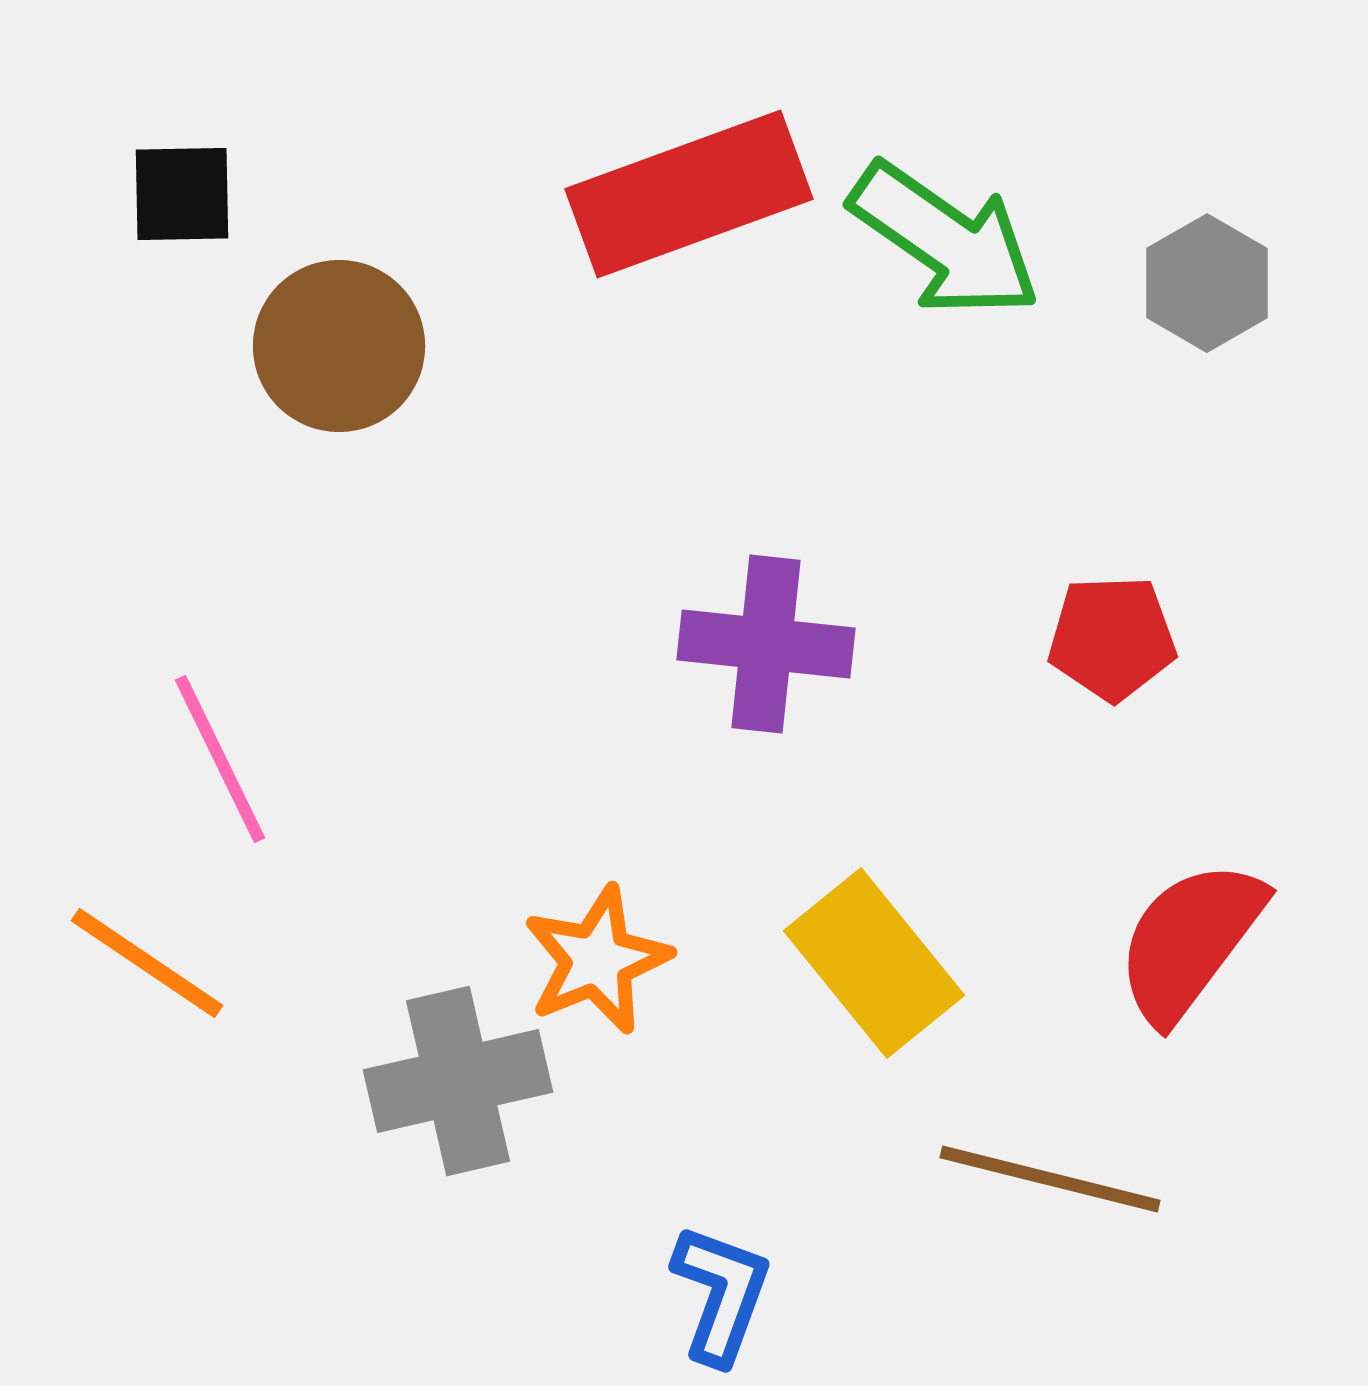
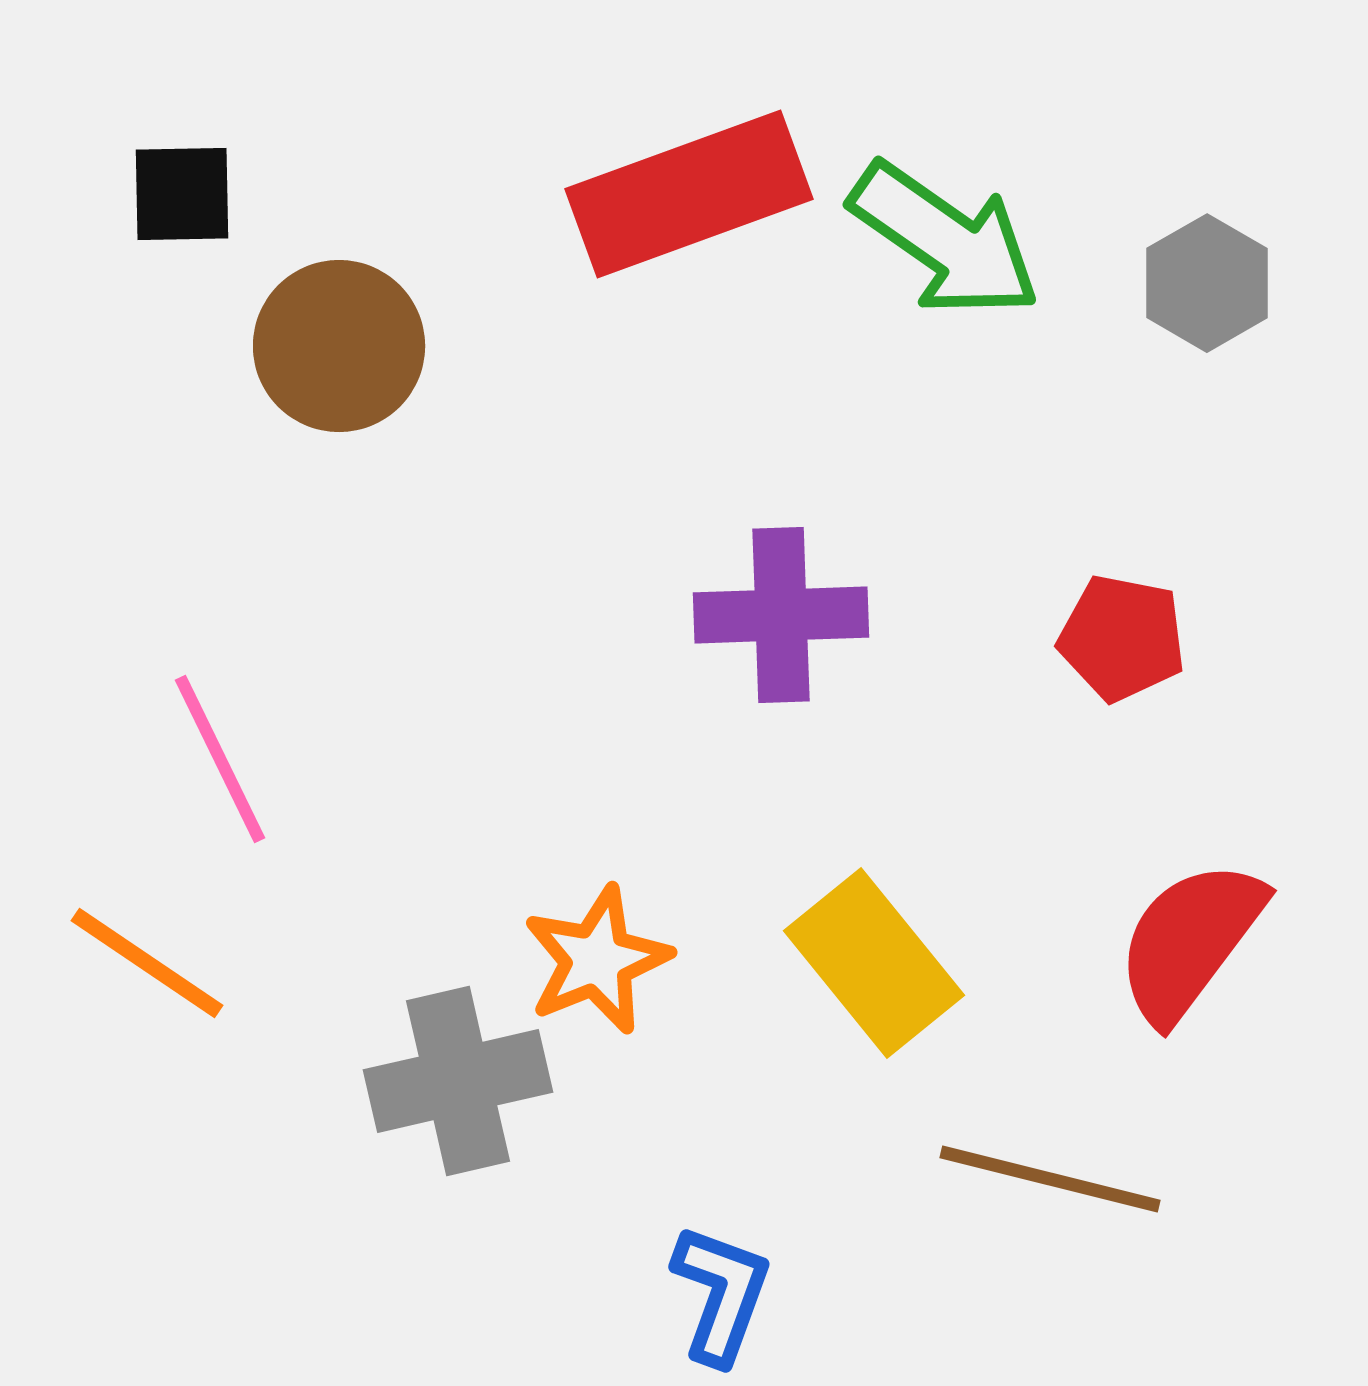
red pentagon: moved 10 px right; rotated 13 degrees clockwise
purple cross: moved 15 px right, 29 px up; rotated 8 degrees counterclockwise
